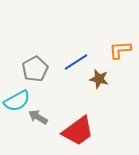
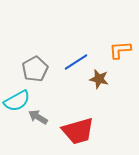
red trapezoid: rotated 20 degrees clockwise
